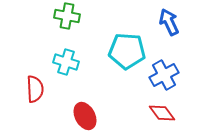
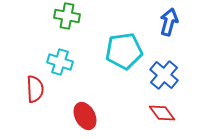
blue arrow: rotated 40 degrees clockwise
cyan pentagon: moved 3 px left; rotated 12 degrees counterclockwise
cyan cross: moved 6 px left
blue cross: rotated 20 degrees counterclockwise
